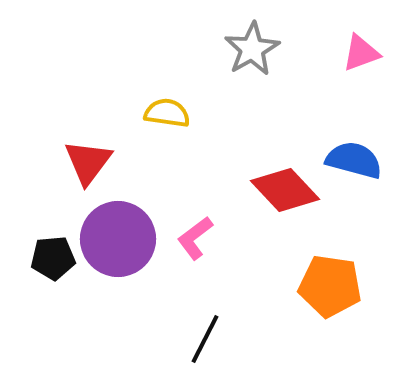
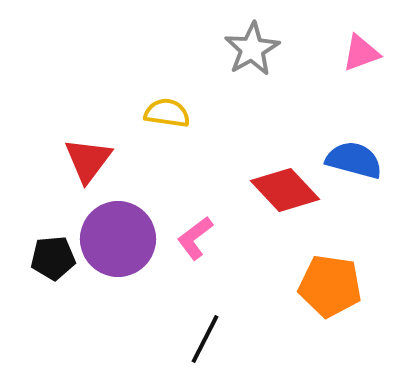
red triangle: moved 2 px up
